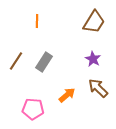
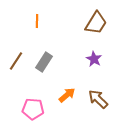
brown trapezoid: moved 2 px right, 1 px down
purple star: moved 1 px right
brown arrow: moved 11 px down
